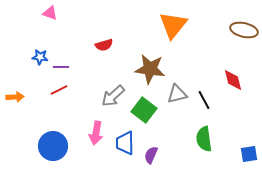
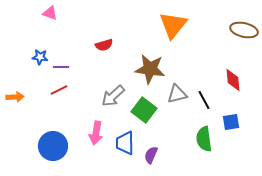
red diamond: rotated 10 degrees clockwise
blue square: moved 18 px left, 32 px up
